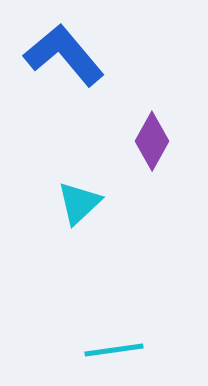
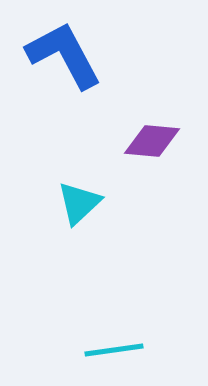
blue L-shape: rotated 12 degrees clockwise
purple diamond: rotated 66 degrees clockwise
